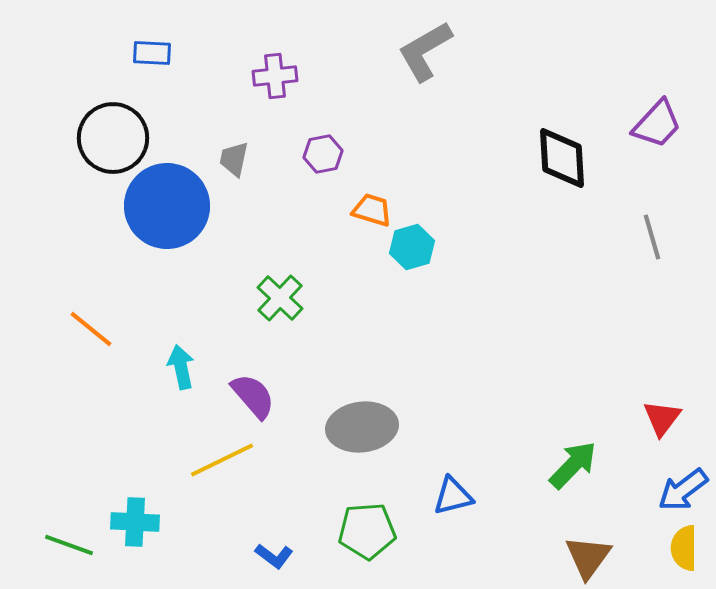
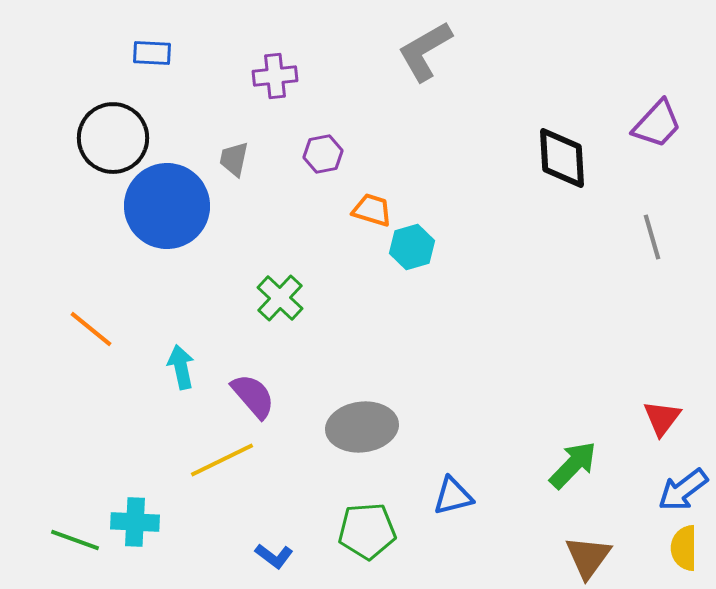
green line: moved 6 px right, 5 px up
